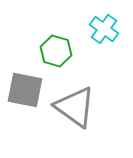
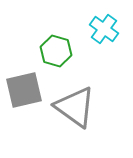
gray square: moved 1 px left; rotated 24 degrees counterclockwise
